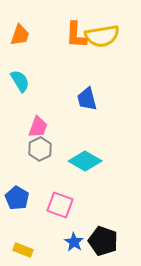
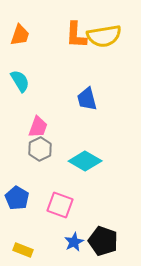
yellow semicircle: moved 2 px right
blue star: rotated 12 degrees clockwise
